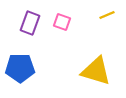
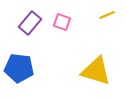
purple rectangle: rotated 20 degrees clockwise
blue pentagon: moved 1 px left; rotated 8 degrees clockwise
